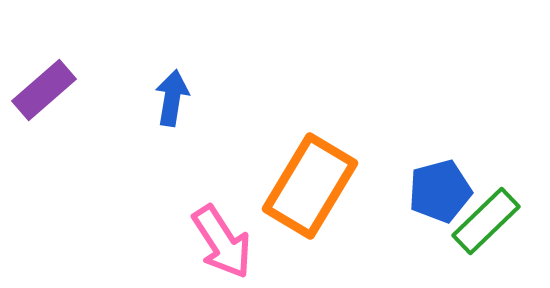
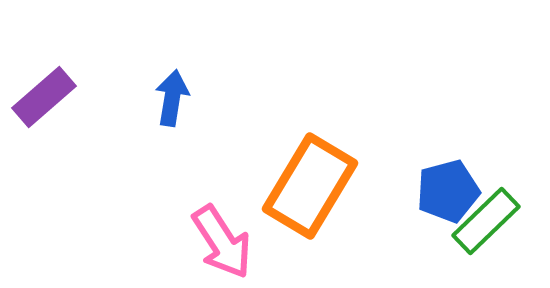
purple rectangle: moved 7 px down
blue pentagon: moved 8 px right
